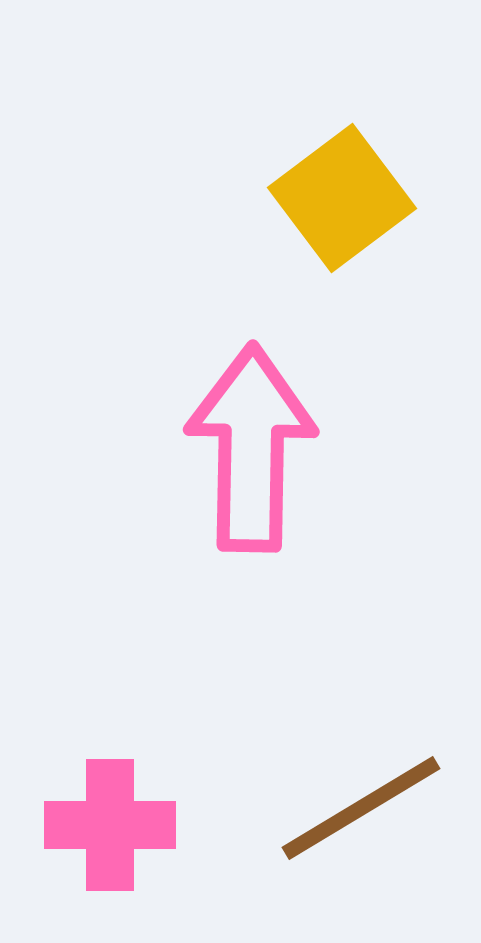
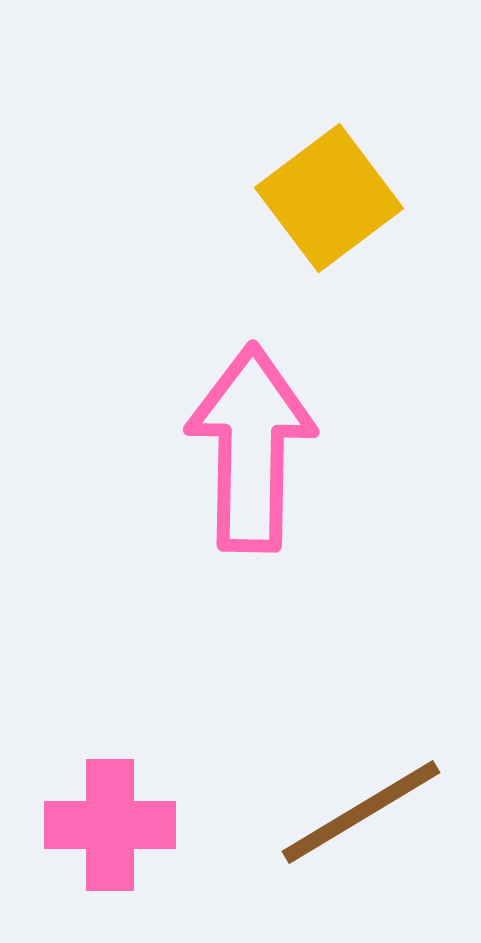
yellow square: moved 13 px left
brown line: moved 4 px down
